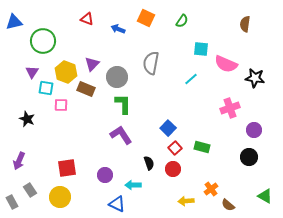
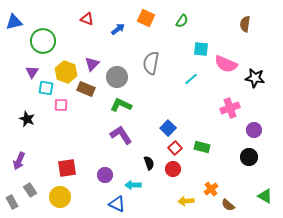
blue arrow at (118, 29): rotated 120 degrees clockwise
green L-shape at (123, 104): moved 2 px left, 1 px down; rotated 65 degrees counterclockwise
